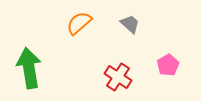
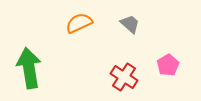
orange semicircle: rotated 16 degrees clockwise
red cross: moved 6 px right
